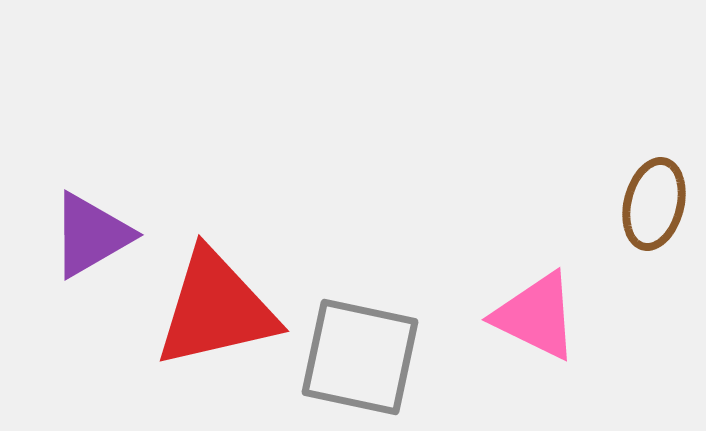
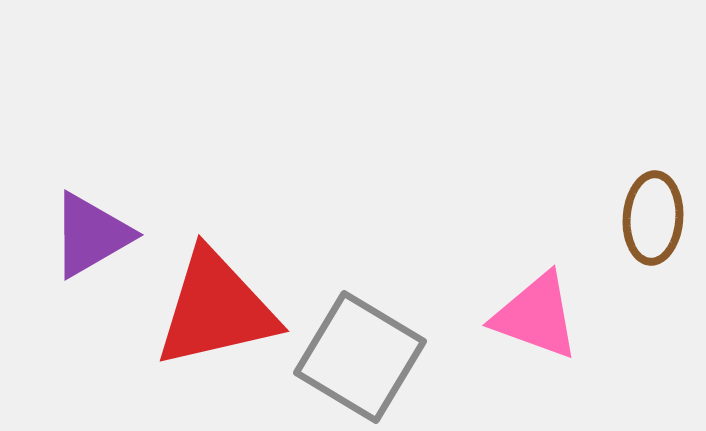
brown ellipse: moved 1 px left, 14 px down; rotated 10 degrees counterclockwise
pink triangle: rotated 6 degrees counterclockwise
gray square: rotated 19 degrees clockwise
